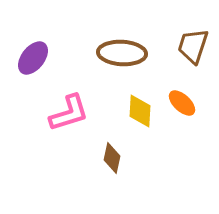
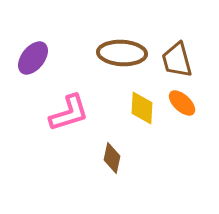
brown trapezoid: moved 16 px left, 14 px down; rotated 33 degrees counterclockwise
yellow diamond: moved 2 px right, 3 px up
